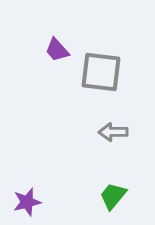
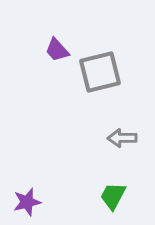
gray square: moved 1 px left; rotated 21 degrees counterclockwise
gray arrow: moved 9 px right, 6 px down
green trapezoid: rotated 12 degrees counterclockwise
